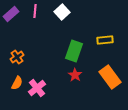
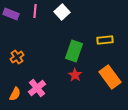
purple rectangle: rotated 63 degrees clockwise
orange semicircle: moved 2 px left, 11 px down
